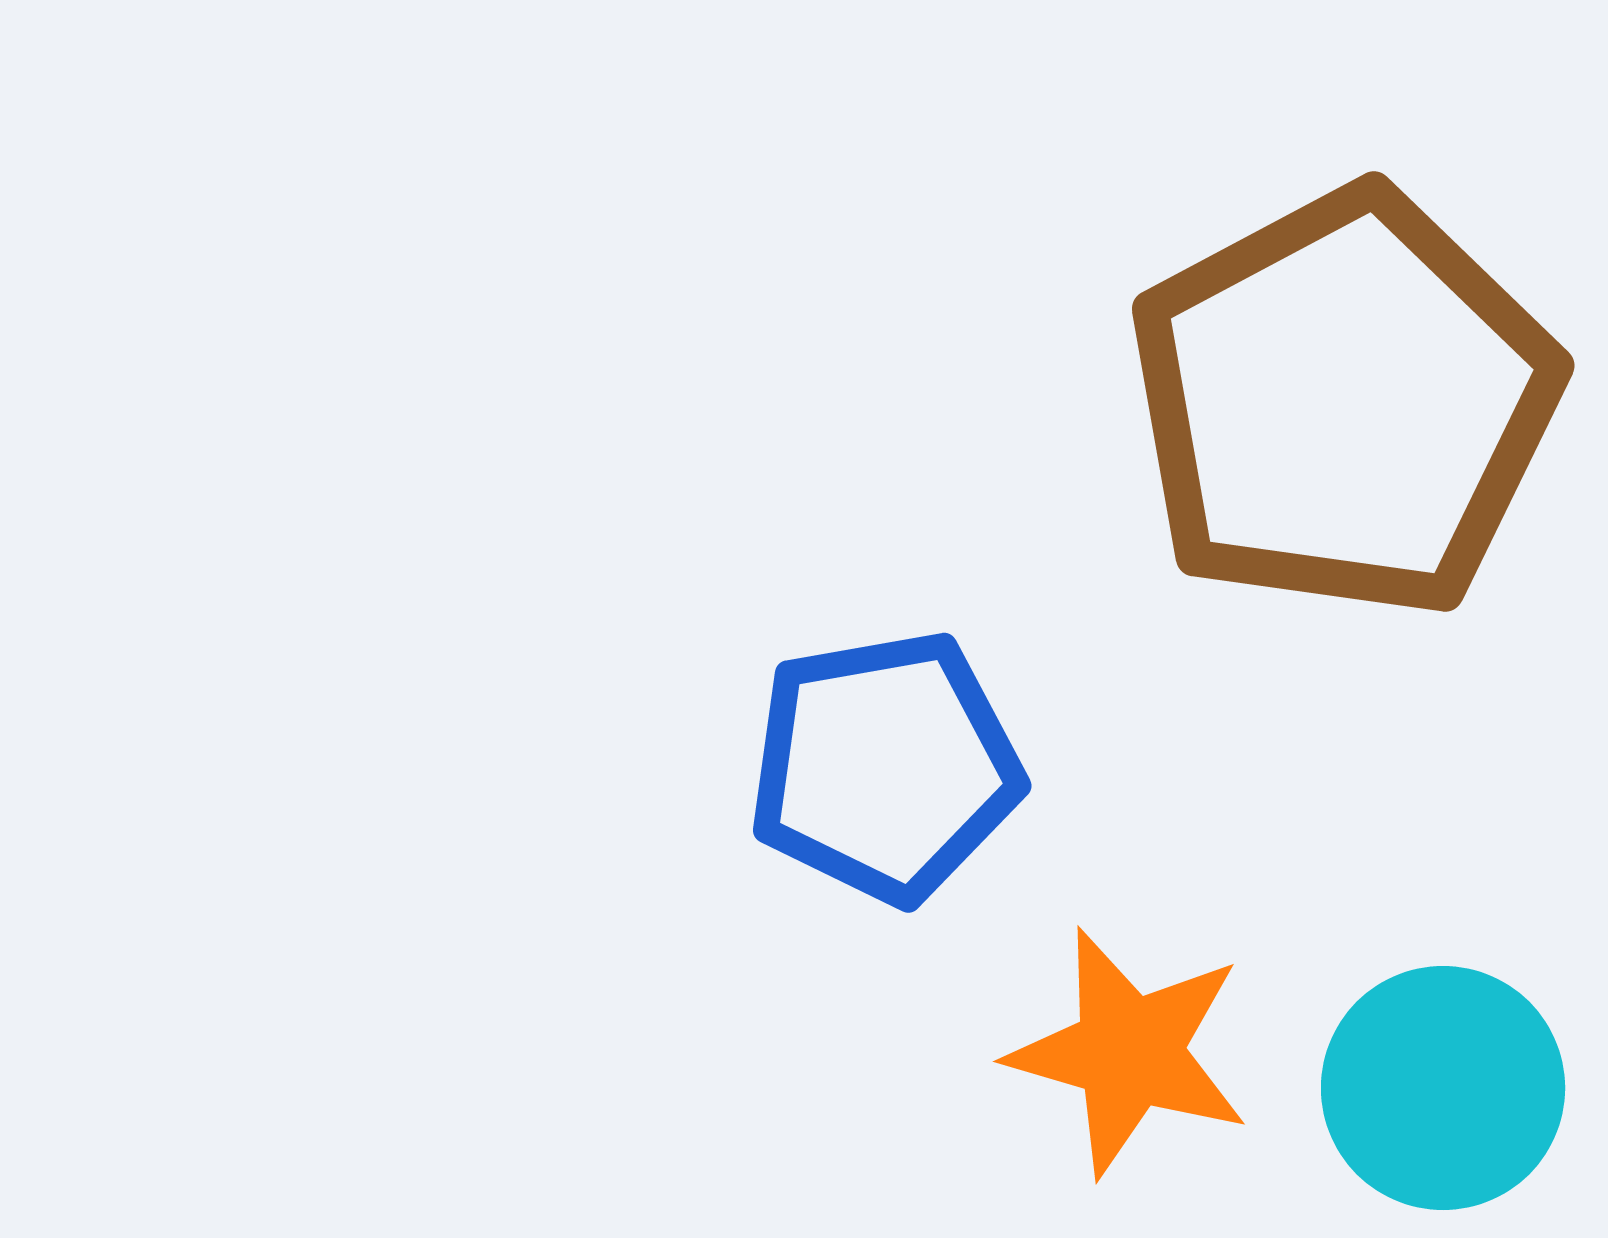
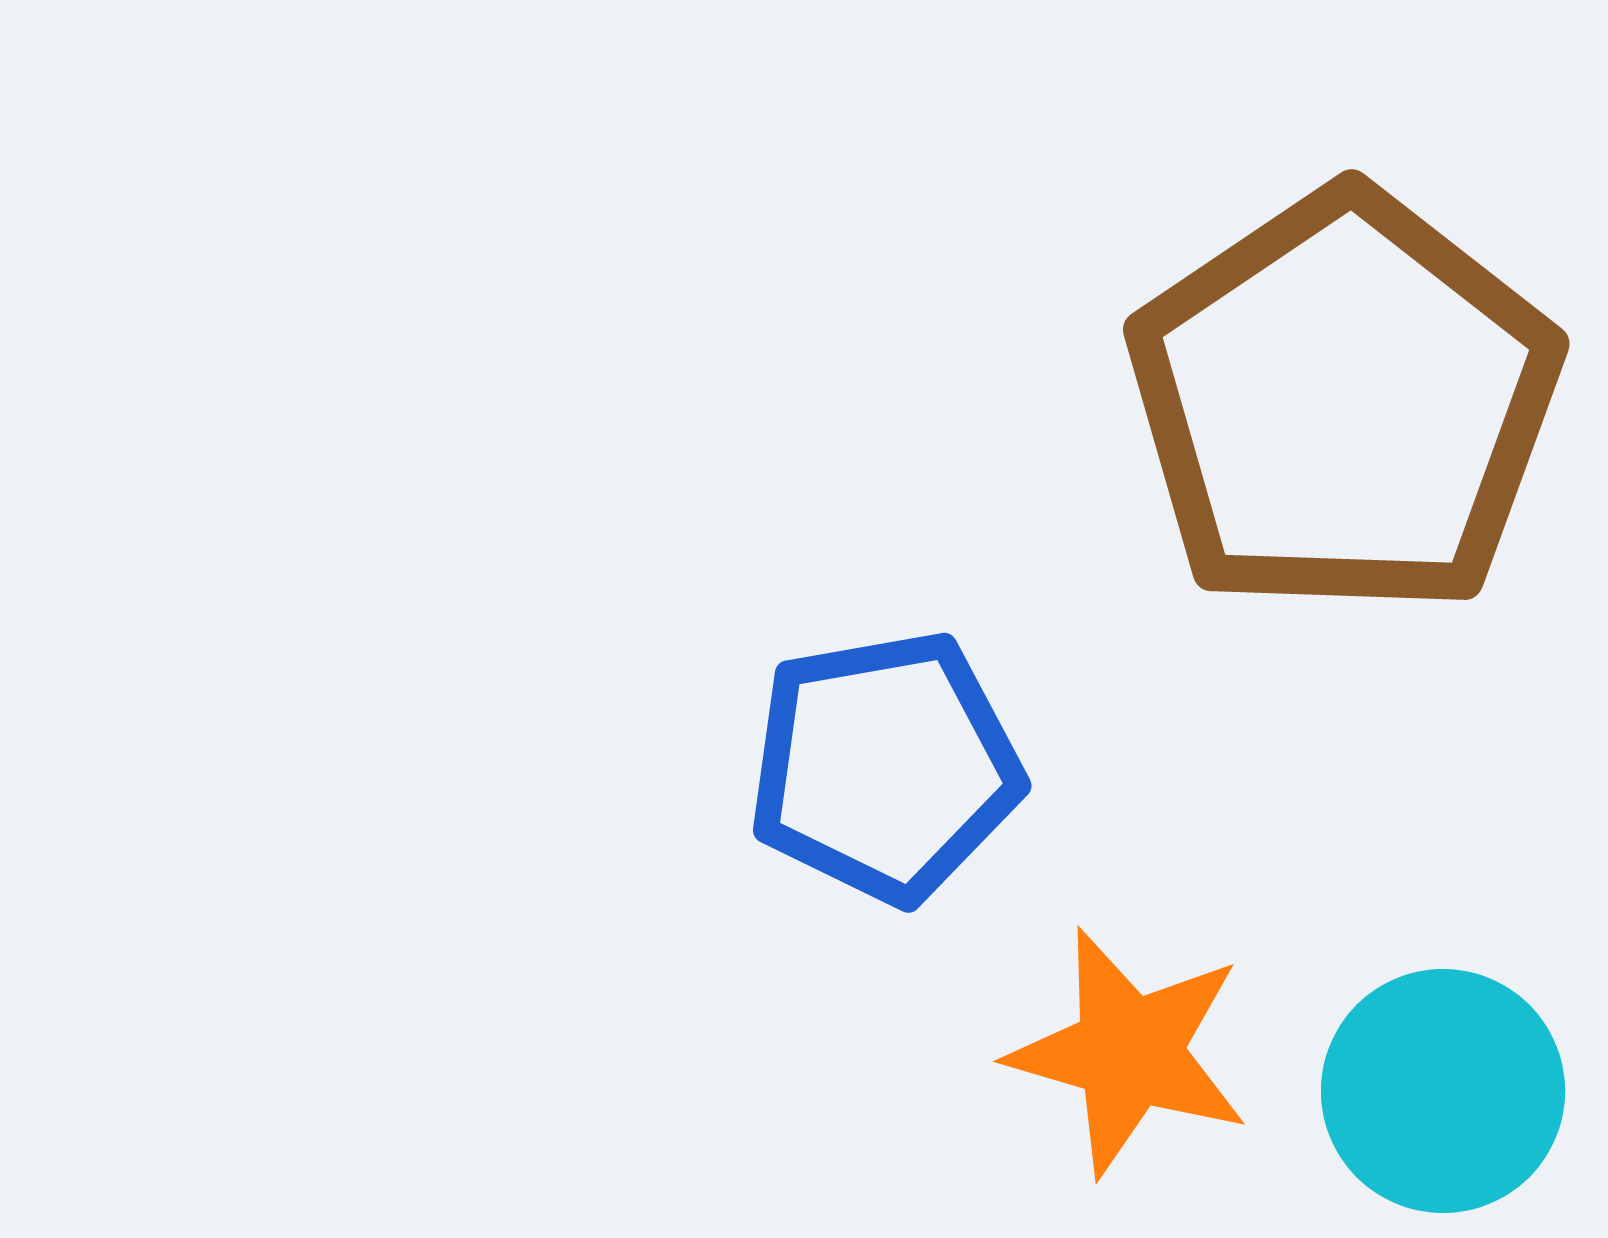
brown pentagon: rotated 6 degrees counterclockwise
cyan circle: moved 3 px down
